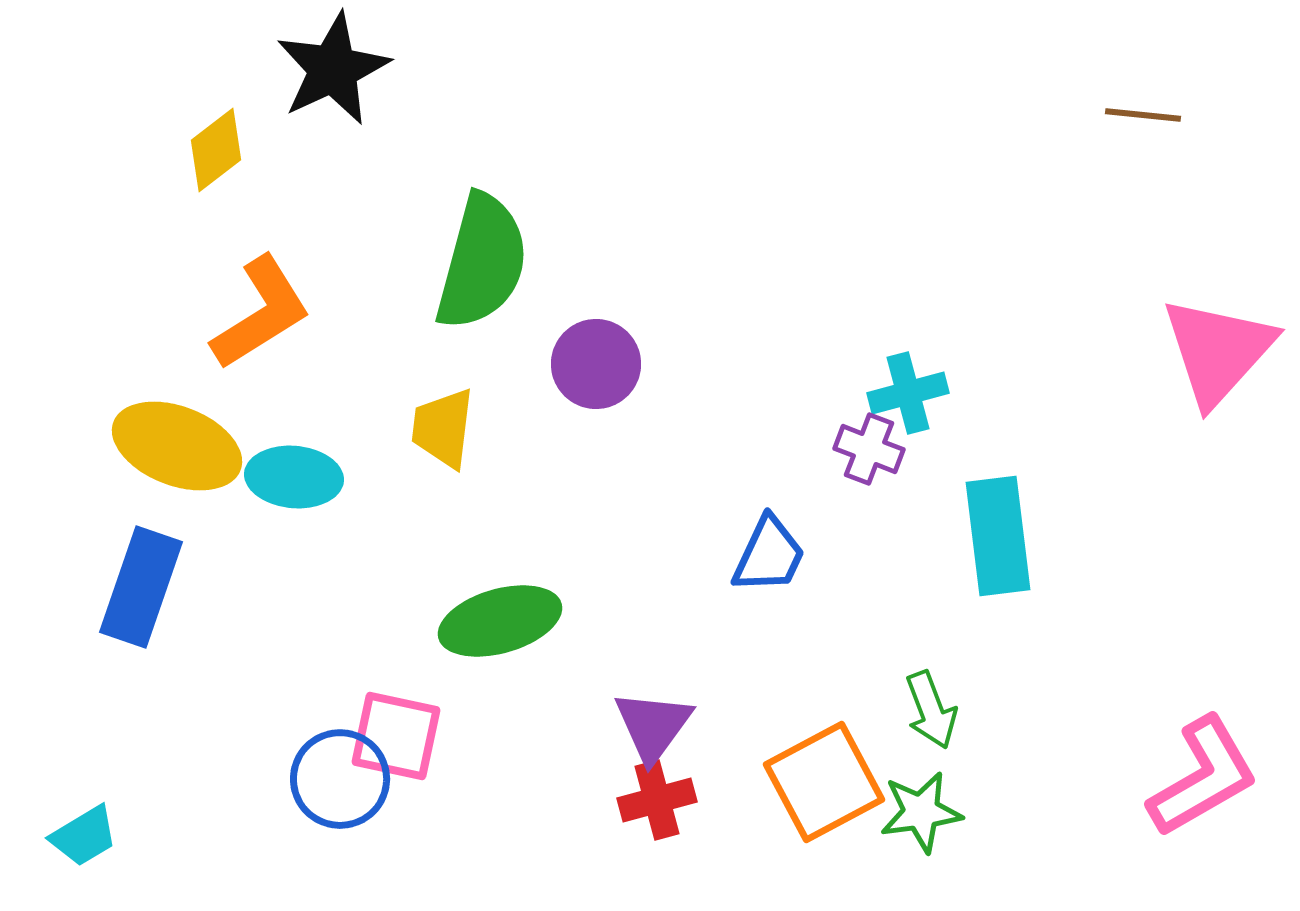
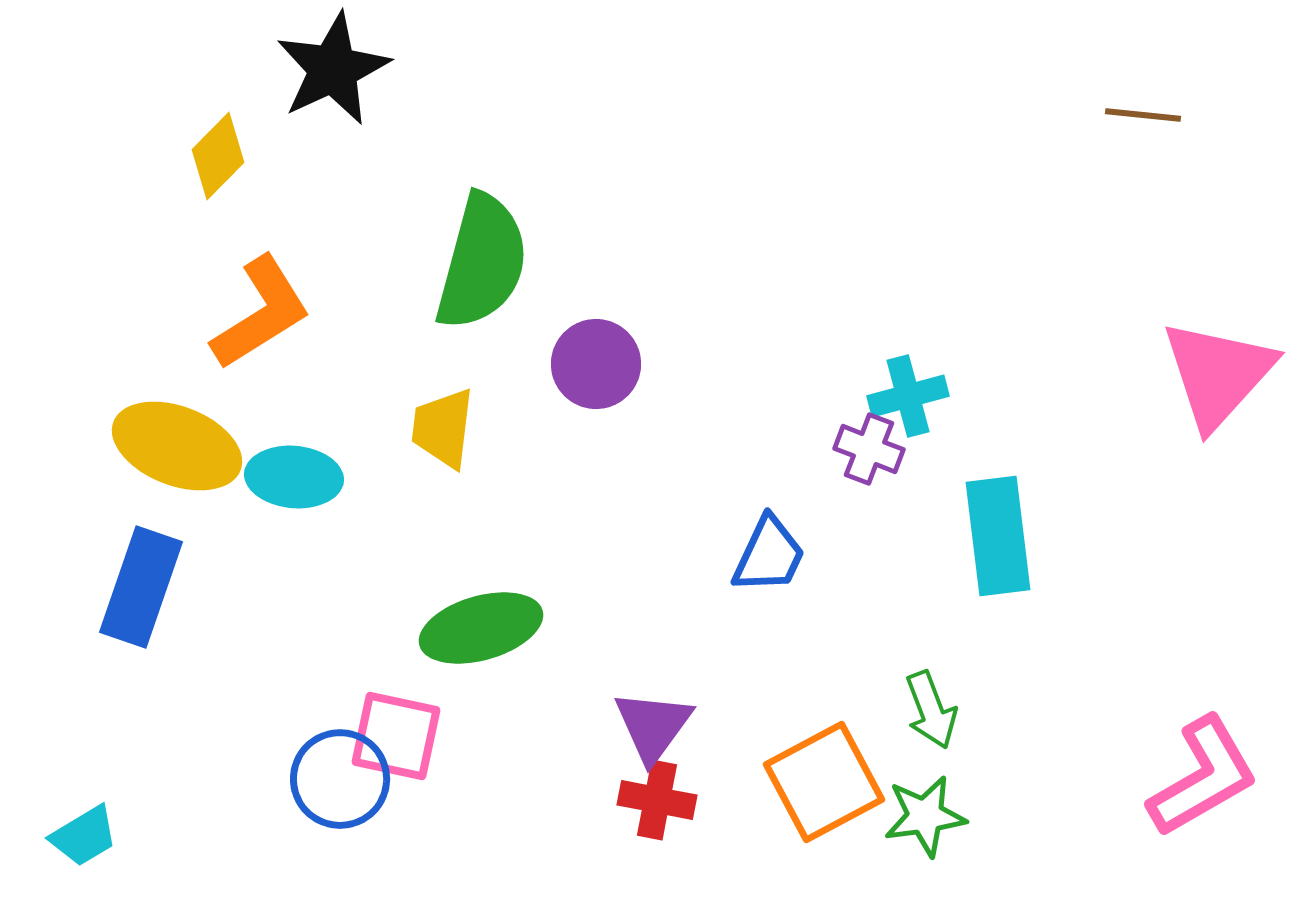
yellow diamond: moved 2 px right, 6 px down; rotated 8 degrees counterclockwise
pink triangle: moved 23 px down
cyan cross: moved 3 px down
green ellipse: moved 19 px left, 7 px down
red cross: rotated 26 degrees clockwise
green star: moved 4 px right, 4 px down
